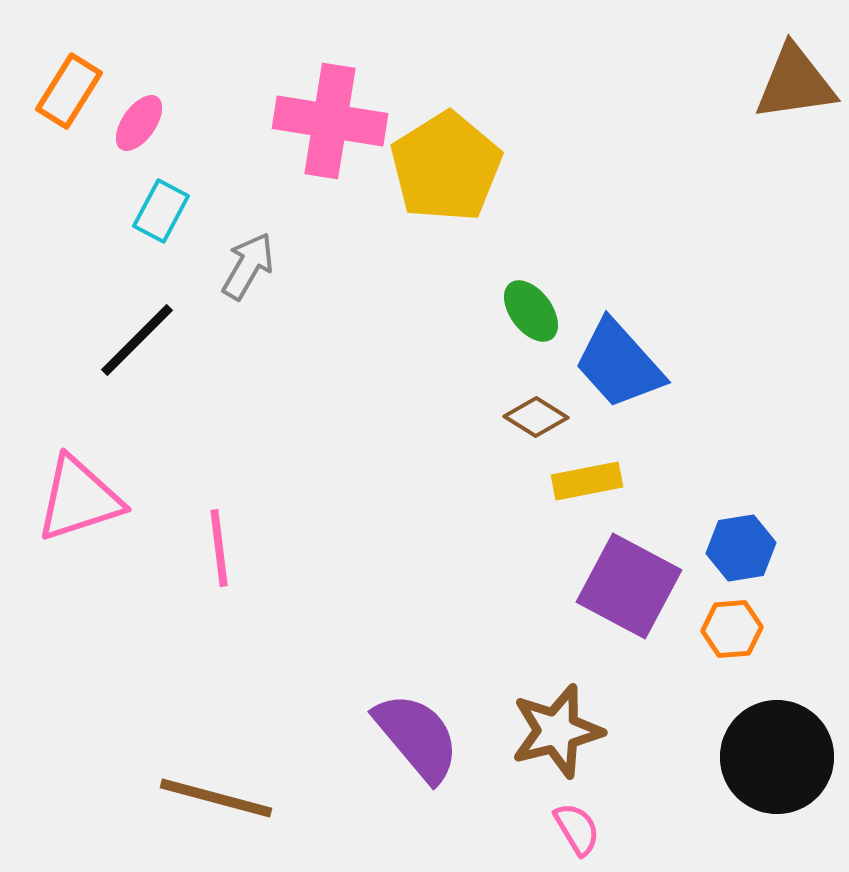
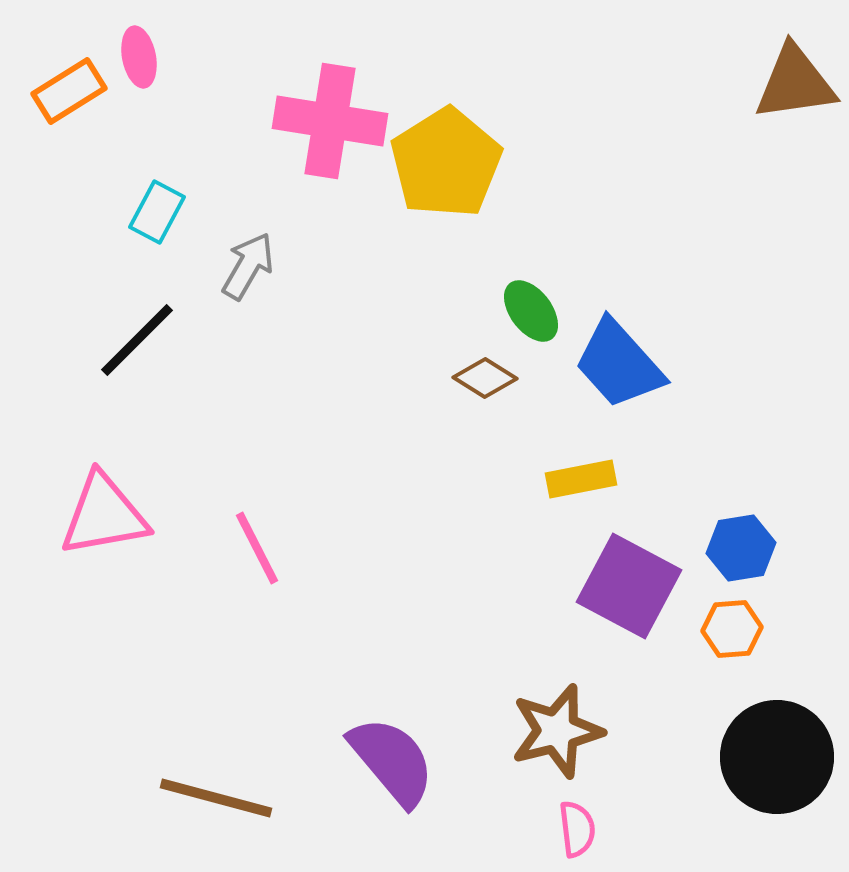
orange rectangle: rotated 26 degrees clockwise
pink ellipse: moved 66 px up; rotated 46 degrees counterclockwise
yellow pentagon: moved 4 px up
cyan rectangle: moved 4 px left, 1 px down
brown diamond: moved 51 px left, 39 px up
yellow rectangle: moved 6 px left, 2 px up
pink triangle: moved 25 px right, 16 px down; rotated 8 degrees clockwise
pink line: moved 38 px right; rotated 20 degrees counterclockwise
purple semicircle: moved 25 px left, 24 px down
pink semicircle: rotated 24 degrees clockwise
